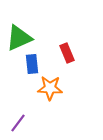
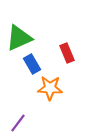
blue rectangle: rotated 24 degrees counterclockwise
